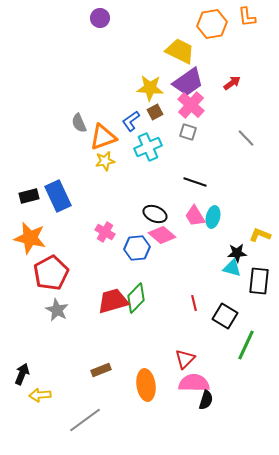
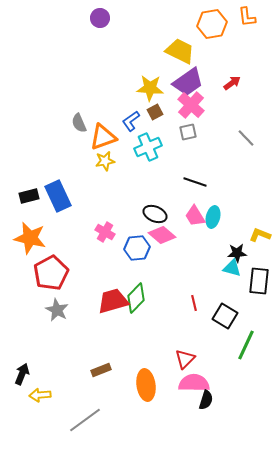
gray square at (188, 132): rotated 30 degrees counterclockwise
